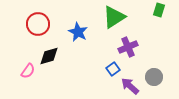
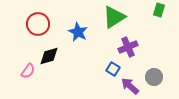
blue square: rotated 24 degrees counterclockwise
